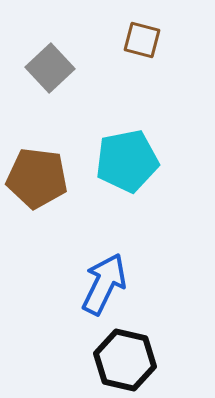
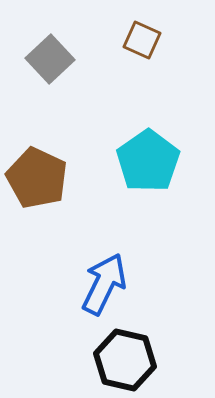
brown square: rotated 9 degrees clockwise
gray square: moved 9 px up
cyan pentagon: moved 21 px right; rotated 24 degrees counterclockwise
brown pentagon: rotated 18 degrees clockwise
